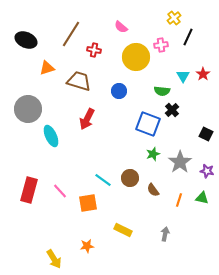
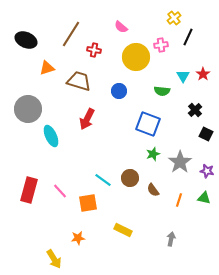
black cross: moved 23 px right
green triangle: moved 2 px right
gray arrow: moved 6 px right, 5 px down
orange star: moved 9 px left, 8 px up
